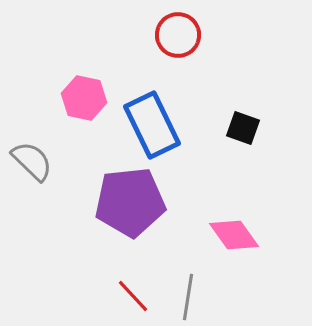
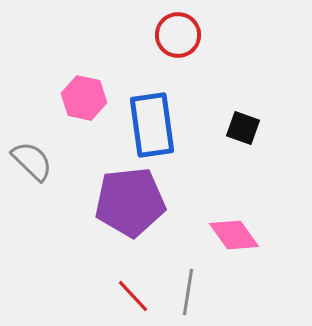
blue rectangle: rotated 18 degrees clockwise
gray line: moved 5 px up
